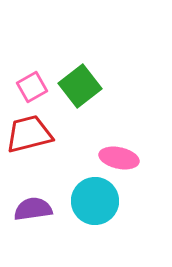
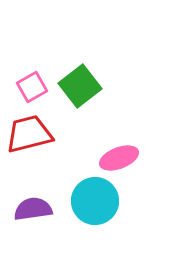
pink ellipse: rotated 33 degrees counterclockwise
